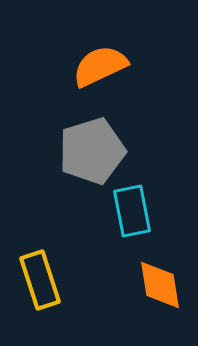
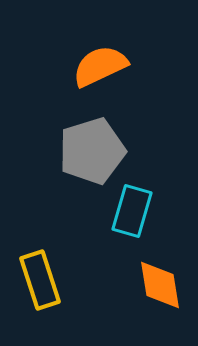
cyan rectangle: rotated 27 degrees clockwise
